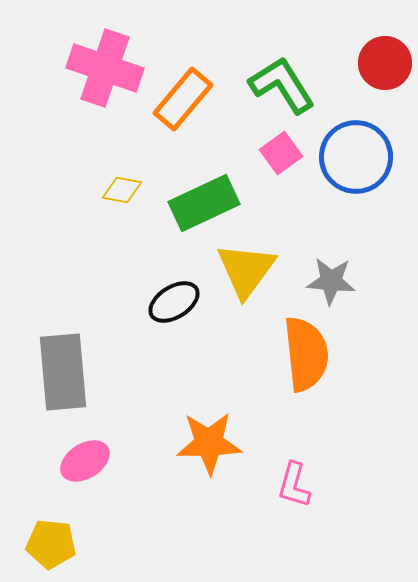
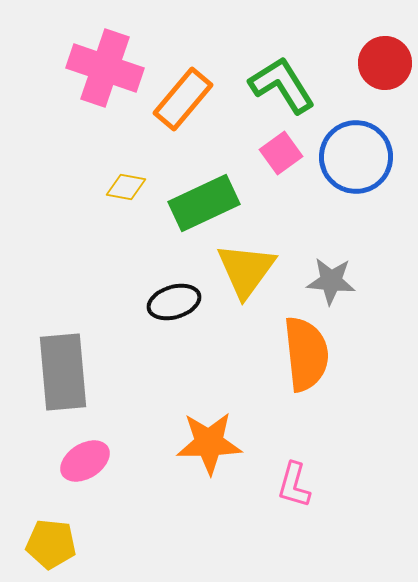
yellow diamond: moved 4 px right, 3 px up
black ellipse: rotated 15 degrees clockwise
